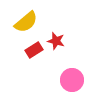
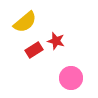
yellow semicircle: moved 1 px left
pink circle: moved 1 px left, 2 px up
